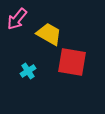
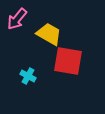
red square: moved 4 px left, 1 px up
cyan cross: moved 5 px down; rotated 28 degrees counterclockwise
